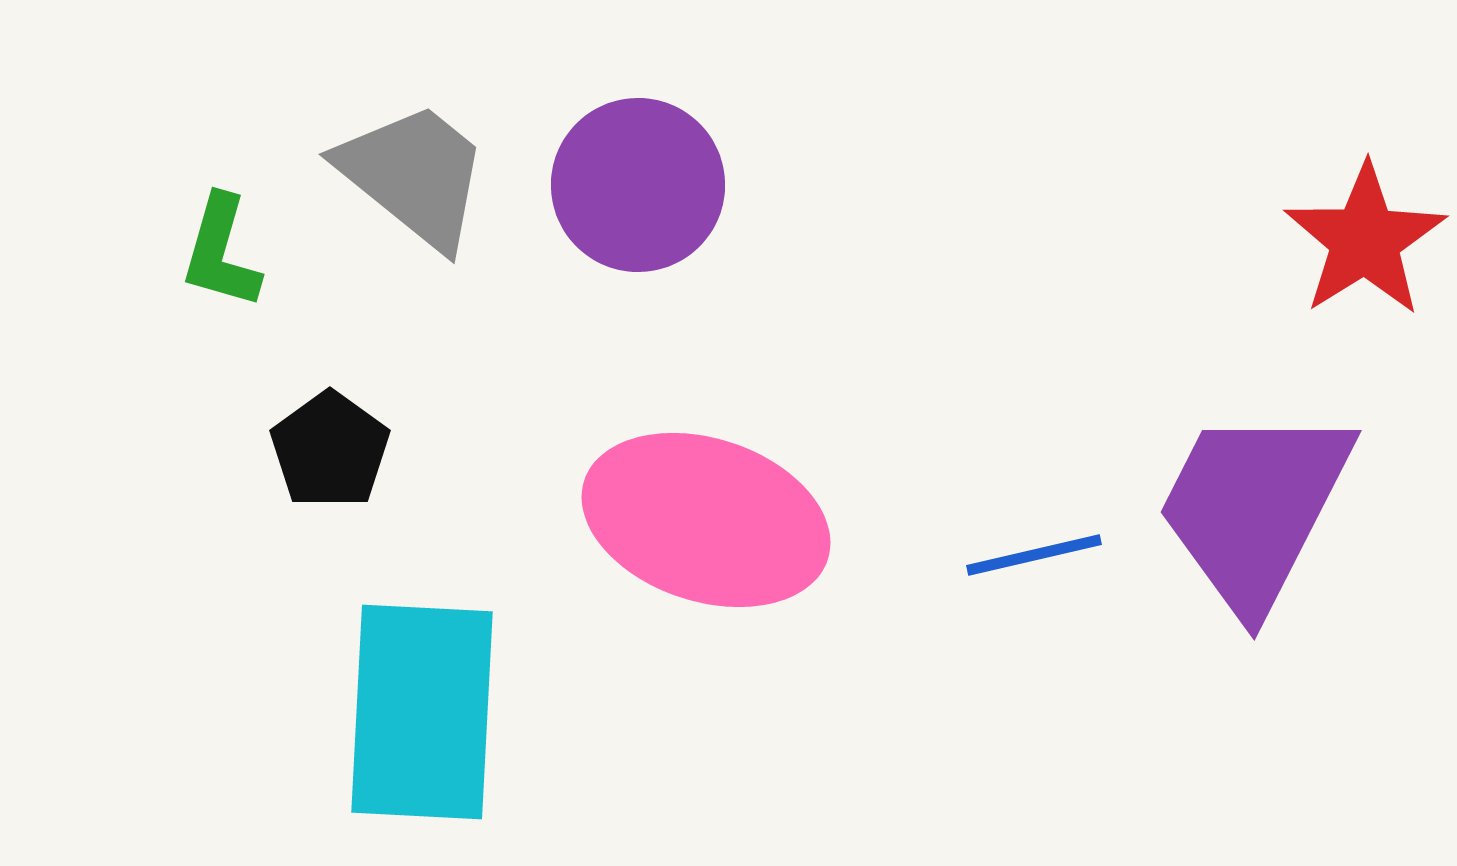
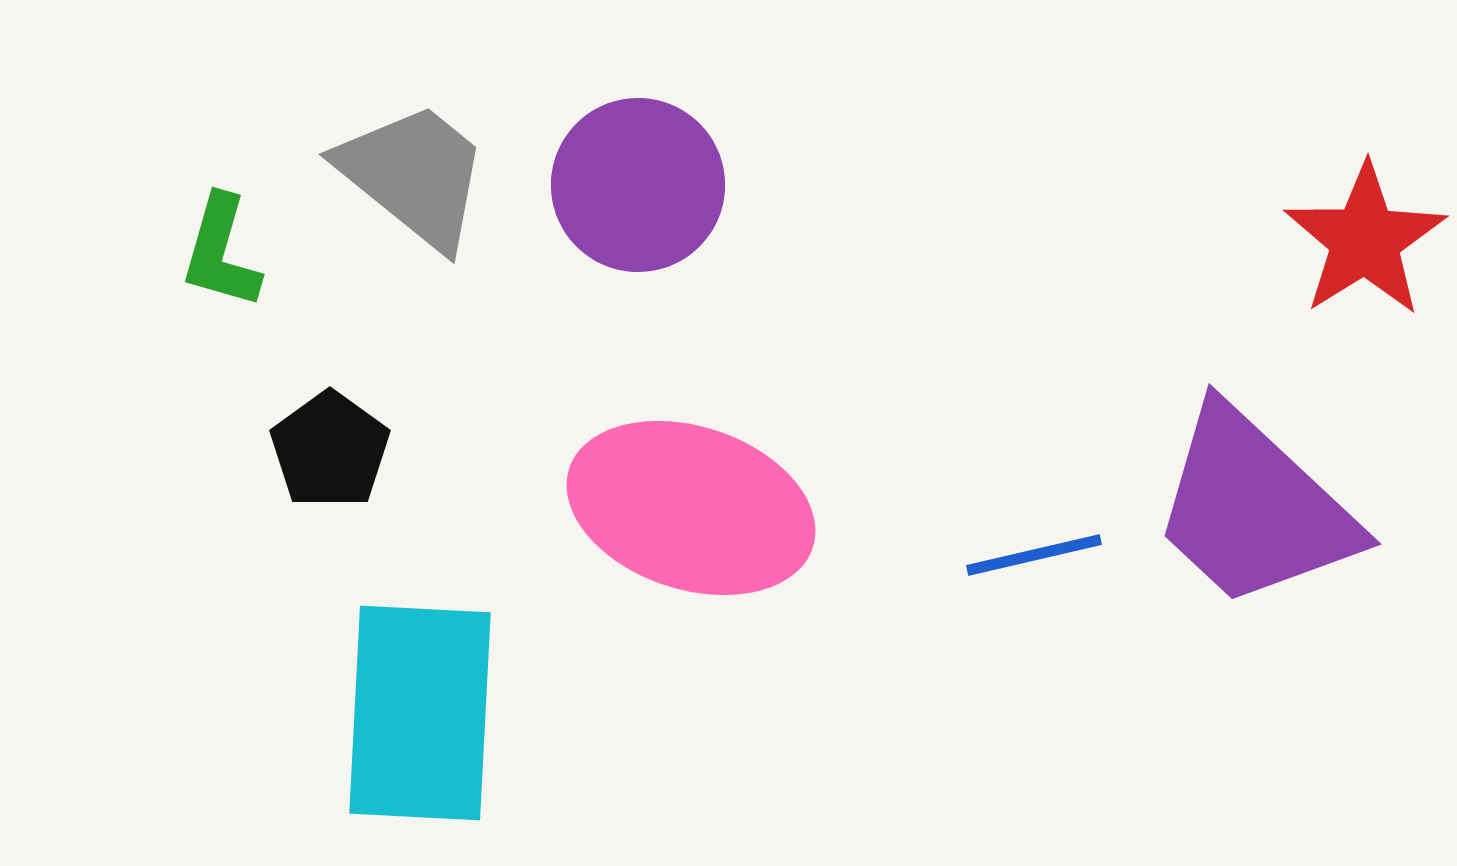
purple trapezoid: rotated 74 degrees counterclockwise
pink ellipse: moved 15 px left, 12 px up
cyan rectangle: moved 2 px left, 1 px down
